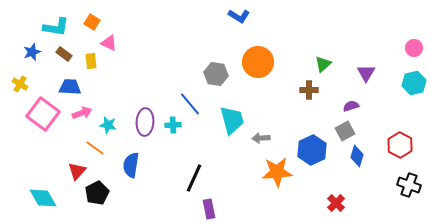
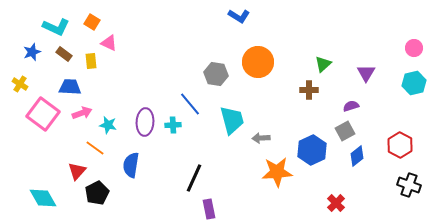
cyan L-shape: rotated 16 degrees clockwise
blue diamond: rotated 35 degrees clockwise
